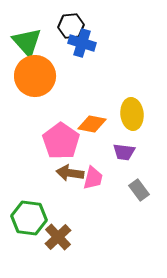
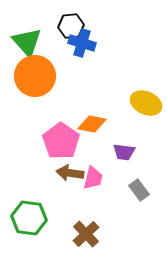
yellow ellipse: moved 14 px right, 11 px up; rotated 60 degrees counterclockwise
brown cross: moved 28 px right, 3 px up
